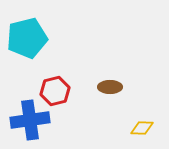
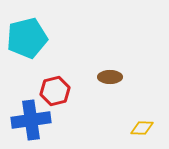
brown ellipse: moved 10 px up
blue cross: moved 1 px right
